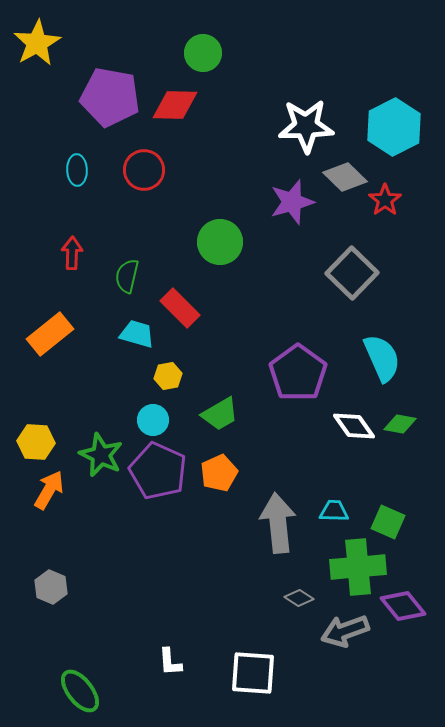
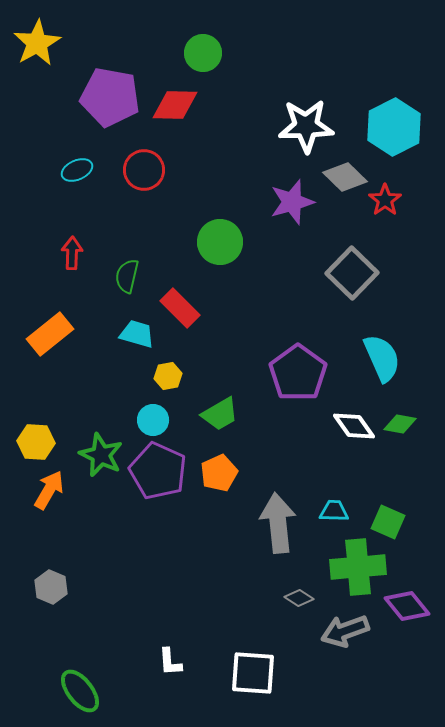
cyan ellipse at (77, 170): rotated 68 degrees clockwise
purple diamond at (403, 606): moved 4 px right
